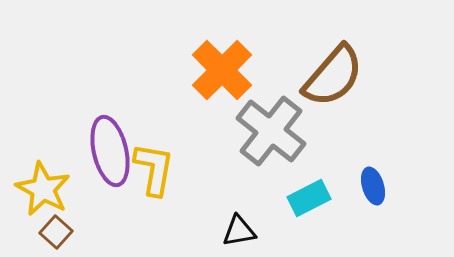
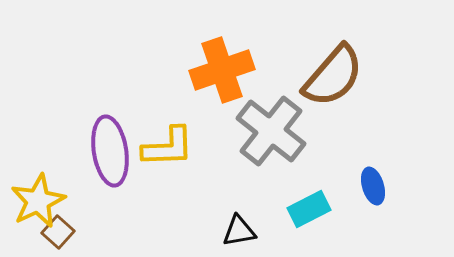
orange cross: rotated 26 degrees clockwise
purple ellipse: rotated 4 degrees clockwise
yellow L-shape: moved 14 px right, 22 px up; rotated 78 degrees clockwise
yellow star: moved 5 px left, 12 px down; rotated 18 degrees clockwise
cyan rectangle: moved 11 px down
brown square: moved 2 px right
